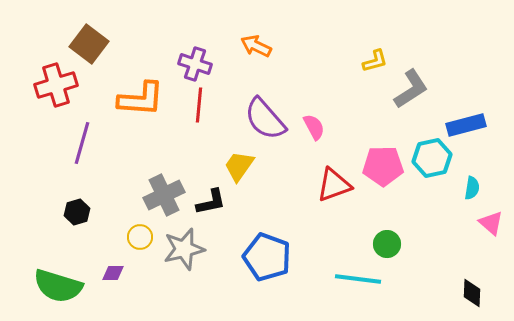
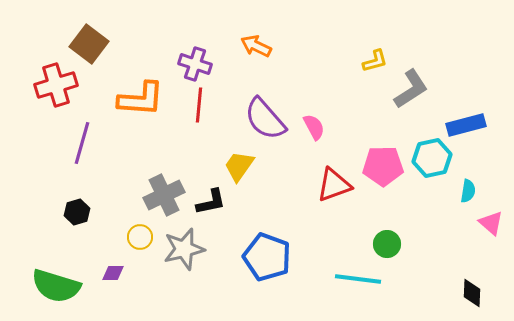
cyan semicircle: moved 4 px left, 3 px down
green semicircle: moved 2 px left
